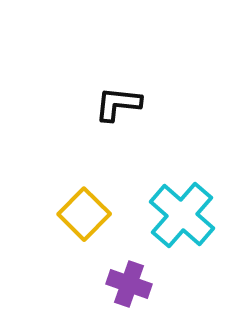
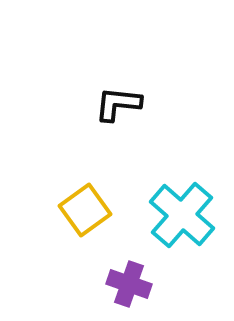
yellow square: moved 1 px right, 4 px up; rotated 9 degrees clockwise
